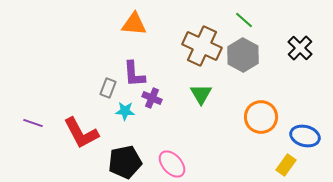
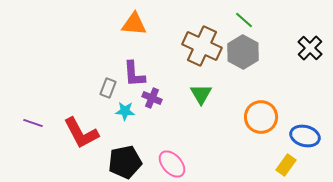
black cross: moved 10 px right
gray hexagon: moved 3 px up
